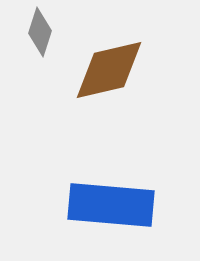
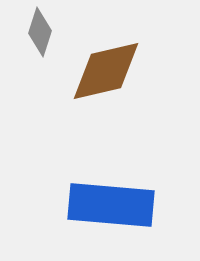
brown diamond: moved 3 px left, 1 px down
